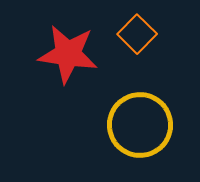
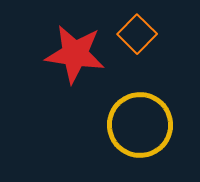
red star: moved 7 px right
